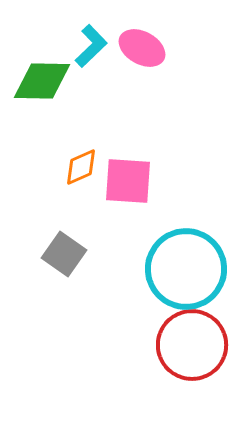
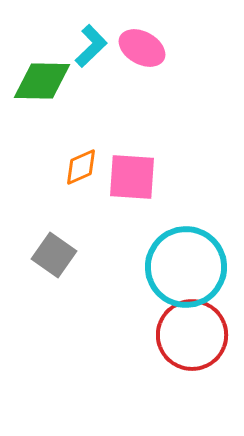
pink square: moved 4 px right, 4 px up
gray square: moved 10 px left, 1 px down
cyan circle: moved 2 px up
red circle: moved 10 px up
